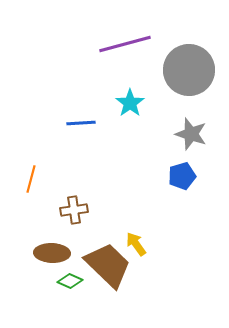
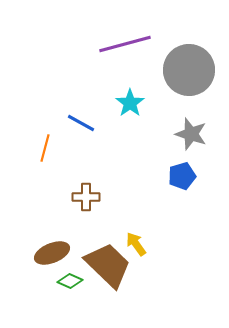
blue line: rotated 32 degrees clockwise
orange line: moved 14 px right, 31 px up
brown cross: moved 12 px right, 13 px up; rotated 8 degrees clockwise
brown ellipse: rotated 24 degrees counterclockwise
